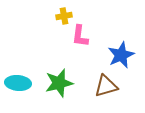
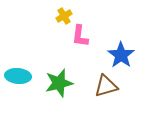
yellow cross: rotated 21 degrees counterclockwise
blue star: rotated 12 degrees counterclockwise
cyan ellipse: moved 7 px up
